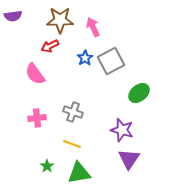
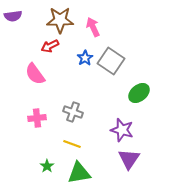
gray square: rotated 28 degrees counterclockwise
